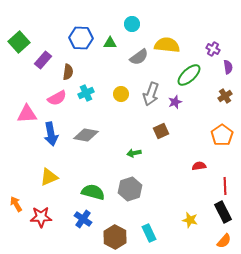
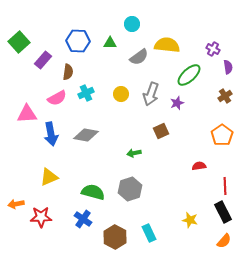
blue hexagon: moved 3 px left, 3 px down
purple star: moved 2 px right, 1 px down
orange arrow: rotated 70 degrees counterclockwise
